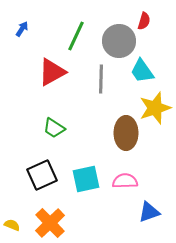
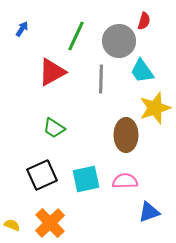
brown ellipse: moved 2 px down
